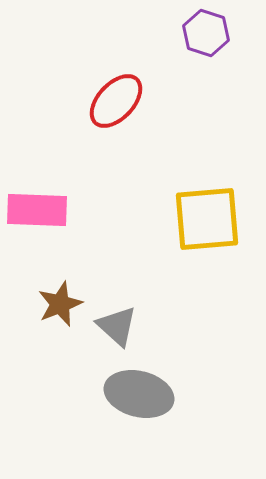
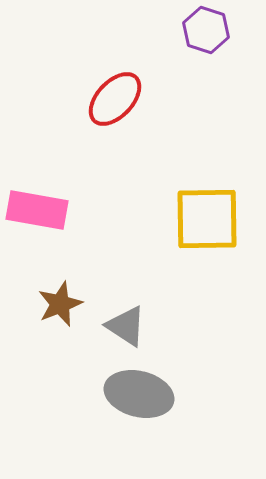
purple hexagon: moved 3 px up
red ellipse: moved 1 px left, 2 px up
pink rectangle: rotated 8 degrees clockwise
yellow square: rotated 4 degrees clockwise
gray triangle: moved 9 px right; rotated 9 degrees counterclockwise
